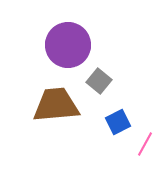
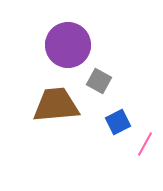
gray square: rotated 10 degrees counterclockwise
